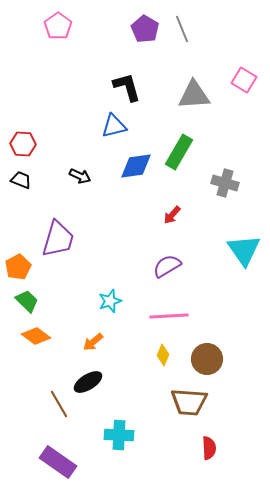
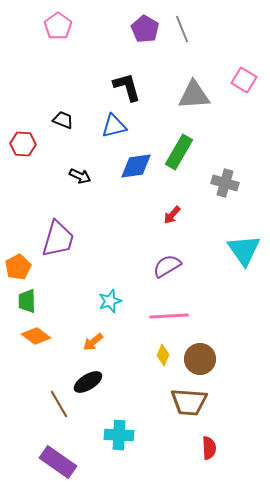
black trapezoid: moved 42 px right, 60 px up
green trapezoid: rotated 135 degrees counterclockwise
brown circle: moved 7 px left
